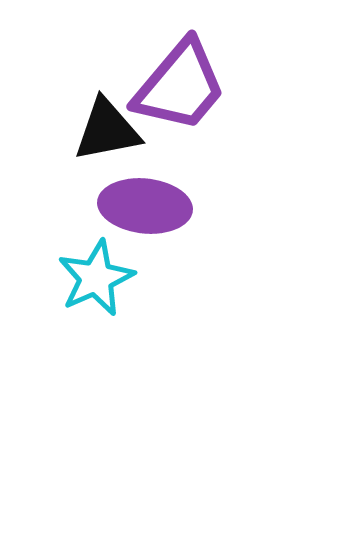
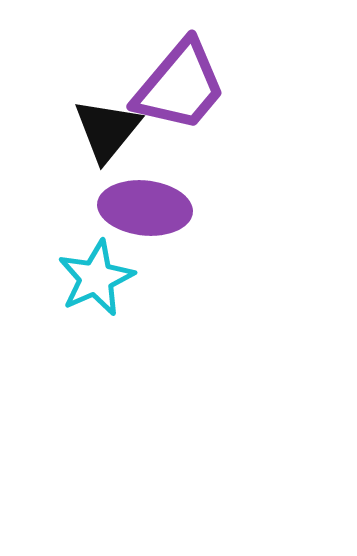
black triangle: rotated 40 degrees counterclockwise
purple ellipse: moved 2 px down
